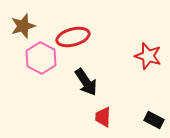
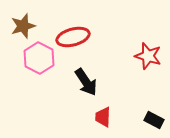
pink hexagon: moved 2 px left
